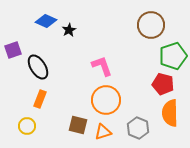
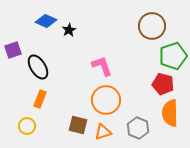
brown circle: moved 1 px right, 1 px down
